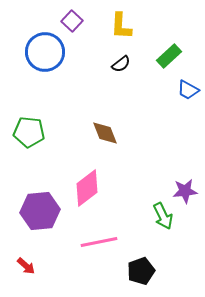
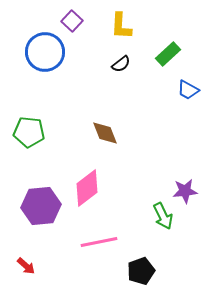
green rectangle: moved 1 px left, 2 px up
purple hexagon: moved 1 px right, 5 px up
